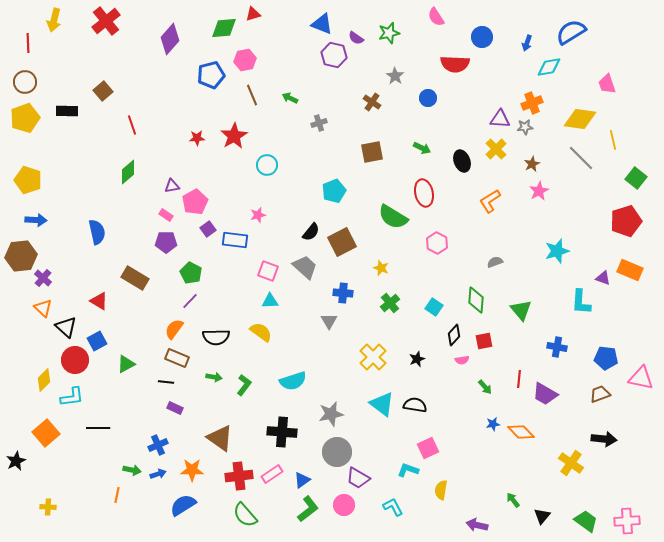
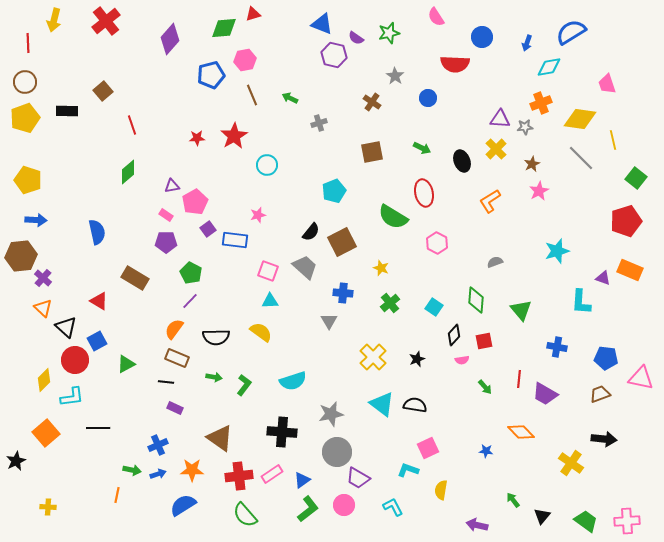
orange cross at (532, 103): moved 9 px right
blue star at (493, 424): moved 7 px left, 27 px down; rotated 16 degrees clockwise
